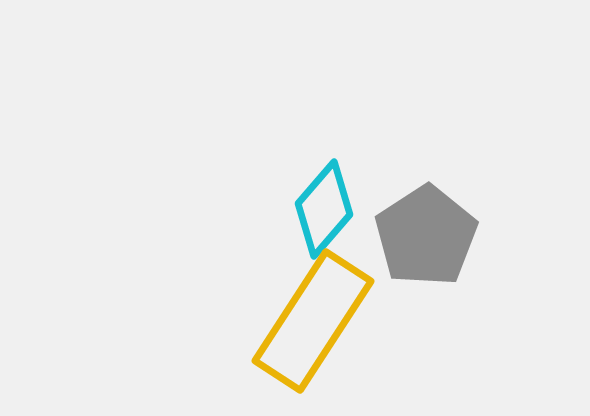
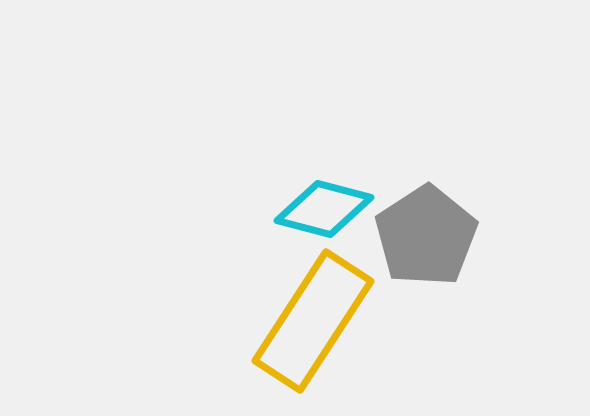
cyan diamond: rotated 64 degrees clockwise
